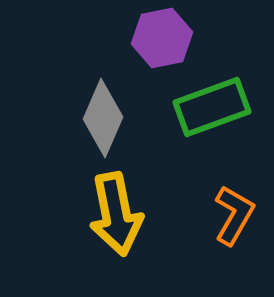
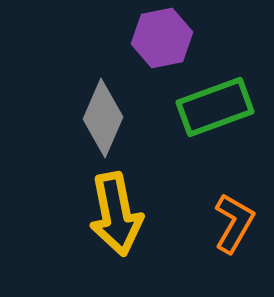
green rectangle: moved 3 px right
orange L-shape: moved 8 px down
